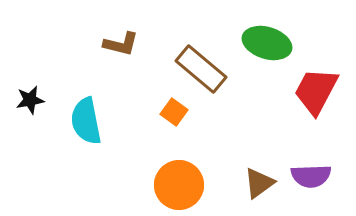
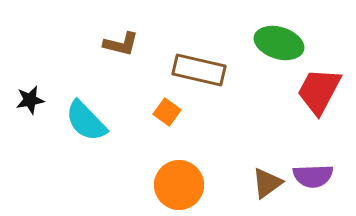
green ellipse: moved 12 px right
brown rectangle: moved 2 px left, 1 px down; rotated 27 degrees counterclockwise
red trapezoid: moved 3 px right
orange square: moved 7 px left
cyan semicircle: rotated 33 degrees counterclockwise
purple semicircle: moved 2 px right
brown triangle: moved 8 px right
